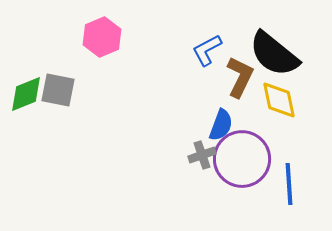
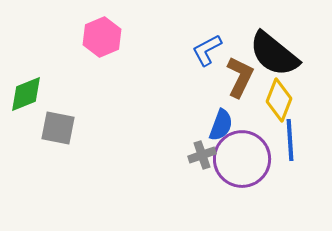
gray square: moved 38 px down
yellow diamond: rotated 33 degrees clockwise
blue line: moved 1 px right, 44 px up
